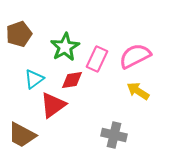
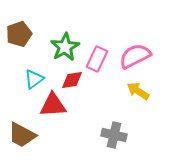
red triangle: rotated 32 degrees clockwise
